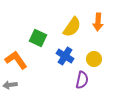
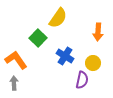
orange arrow: moved 10 px down
yellow semicircle: moved 14 px left, 9 px up
green square: rotated 18 degrees clockwise
yellow circle: moved 1 px left, 4 px down
gray arrow: moved 4 px right, 2 px up; rotated 96 degrees clockwise
